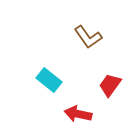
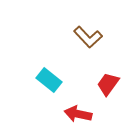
brown L-shape: rotated 8 degrees counterclockwise
red trapezoid: moved 2 px left, 1 px up
